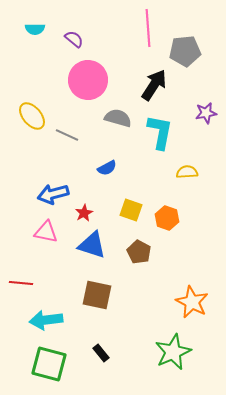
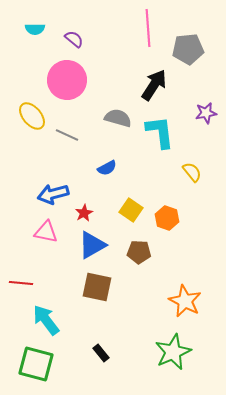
gray pentagon: moved 3 px right, 2 px up
pink circle: moved 21 px left
cyan L-shape: rotated 18 degrees counterclockwise
yellow semicircle: moved 5 px right; rotated 55 degrees clockwise
yellow square: rotated 15 degrees clockwise
blue triangle: rotated 48 degrees counterclockwise
brown pentagon: rotated 25 degrees counterclockwise
brown square: moved 8 px up
orange star: moved 7 px left, 1 px up
cyan arrow: rotated 60 degrees clockwise
green square: moved 13 px left
